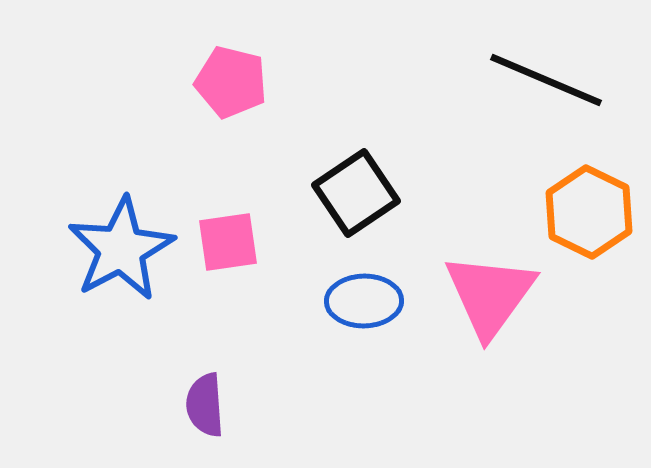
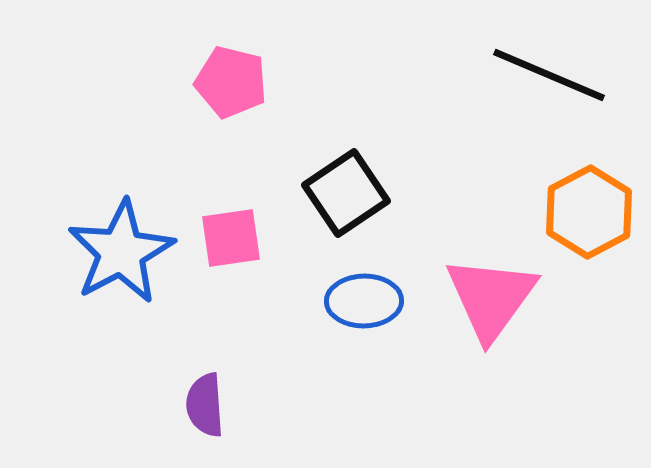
black line: moved 3 px right, 5 px up
black square: moved 10 px left
orange hexagon: rotated 6 degrees clockwise
pink square: moved 3 px right, 4 px up
blue star: moved 3 px down
pink triangle: moved 1 px right, 3 px down
